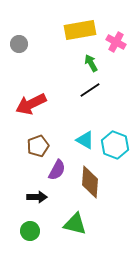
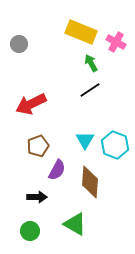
yellow rectangle: moved 1 px right, 2 px down; rotated 32 degrees clockwise
cyan triangle: rotated 30 degrees clockwise
green triangle: rotated 15 degrees clockwise
